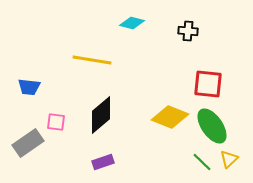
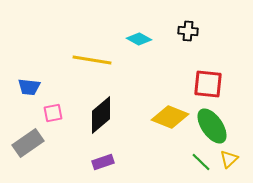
cyan diamond: moved 7 px right, 16 px down; rotated 15 degrees clockwise
pink square: moved 3 px left, 9 px up; rotated 18 degrees counterclockwise
green line: moved 1 px left
